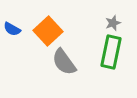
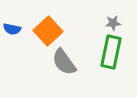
gray star: rotated 14 degrees clockwise
blue semicircle: rotated 18 degrees counterclockwise
